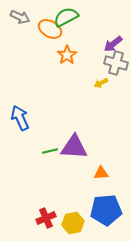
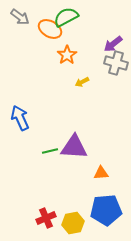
gray arrow: rotated 12 degrees clockwise
yellow arrow: moved 19 px left, 1 px up
